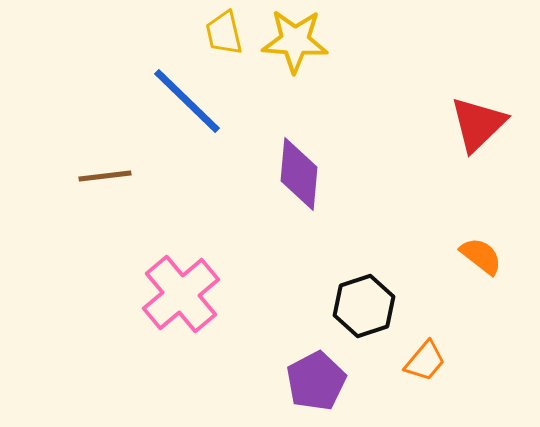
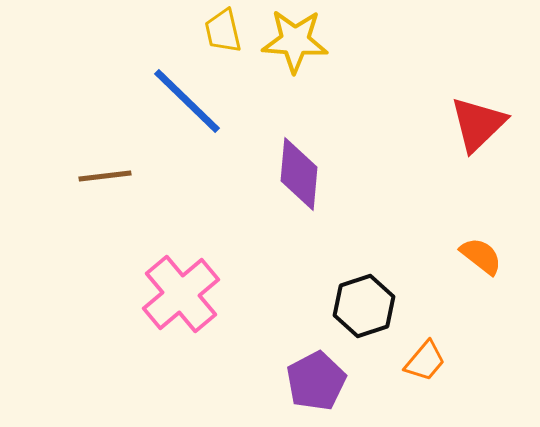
yellow trapezoid: moved 1 px left, 2 px up
